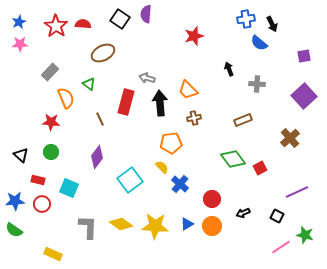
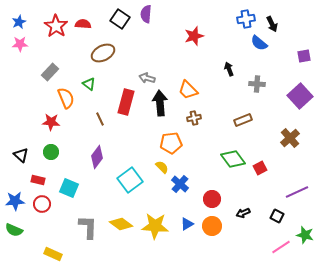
purple square at (304, 96): moved 4 px left
green semicircle at (14, 230): rotated 12 degrees counterclockwise
